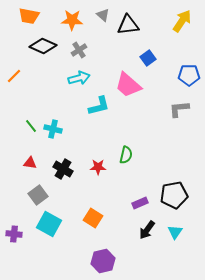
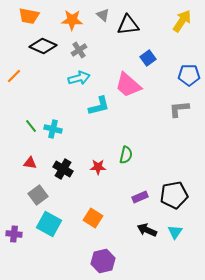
purple rectangle: moved 6 px up
black arrow: rotated 78 degrees clockwise
